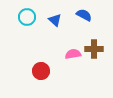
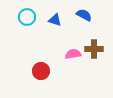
blue triangle: rotated 24 degrees counterclockwise
